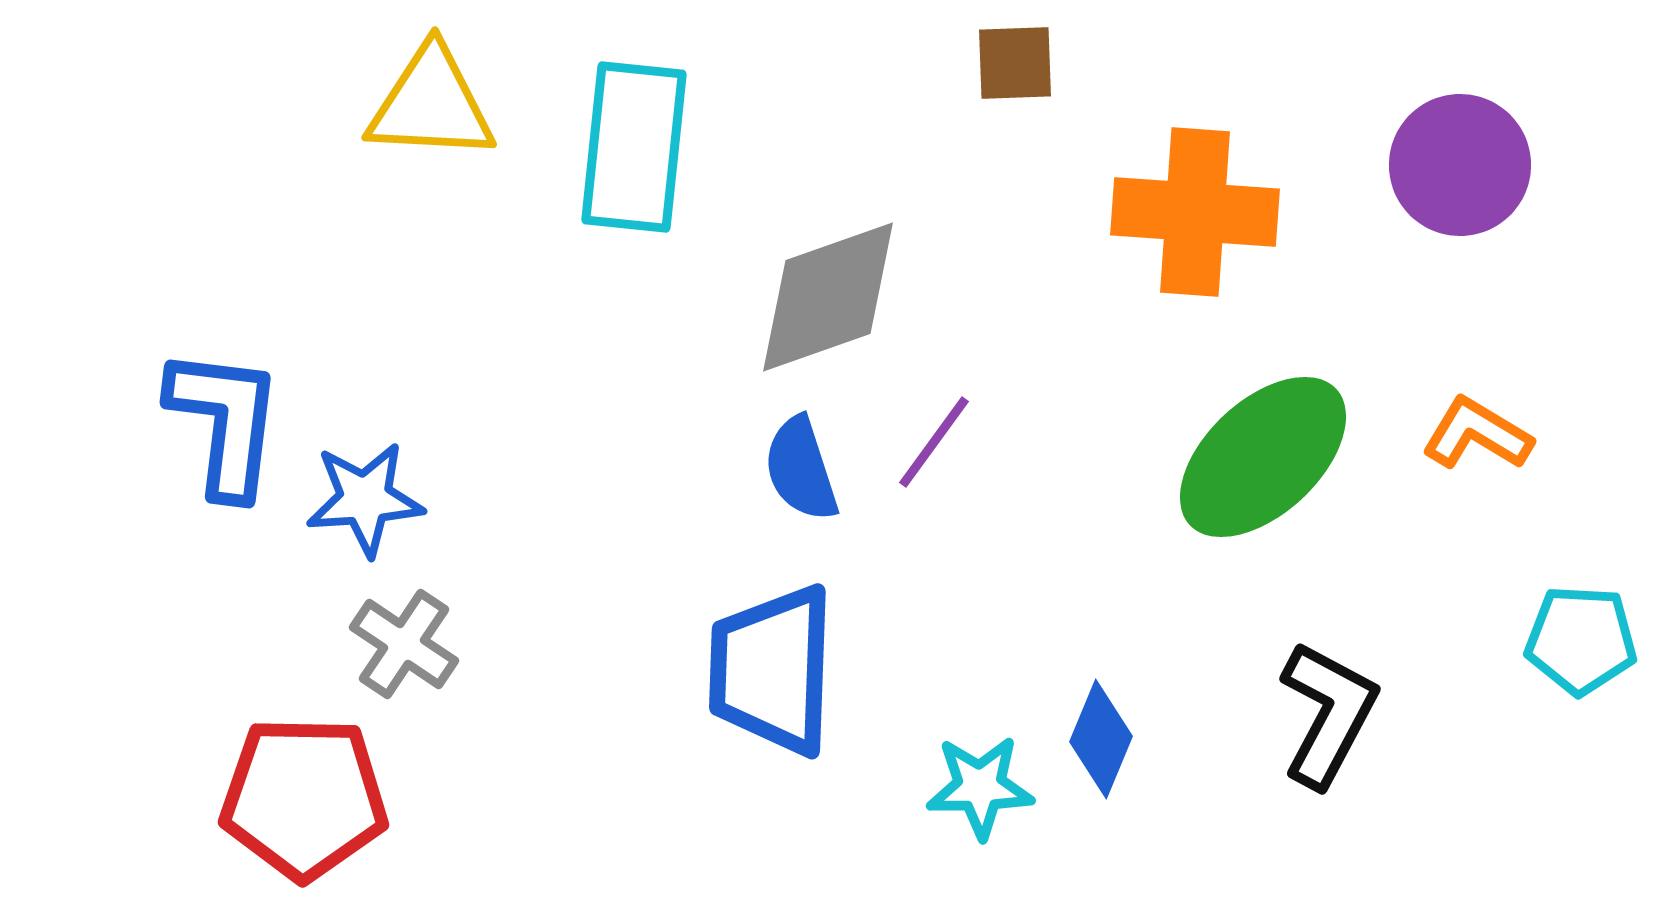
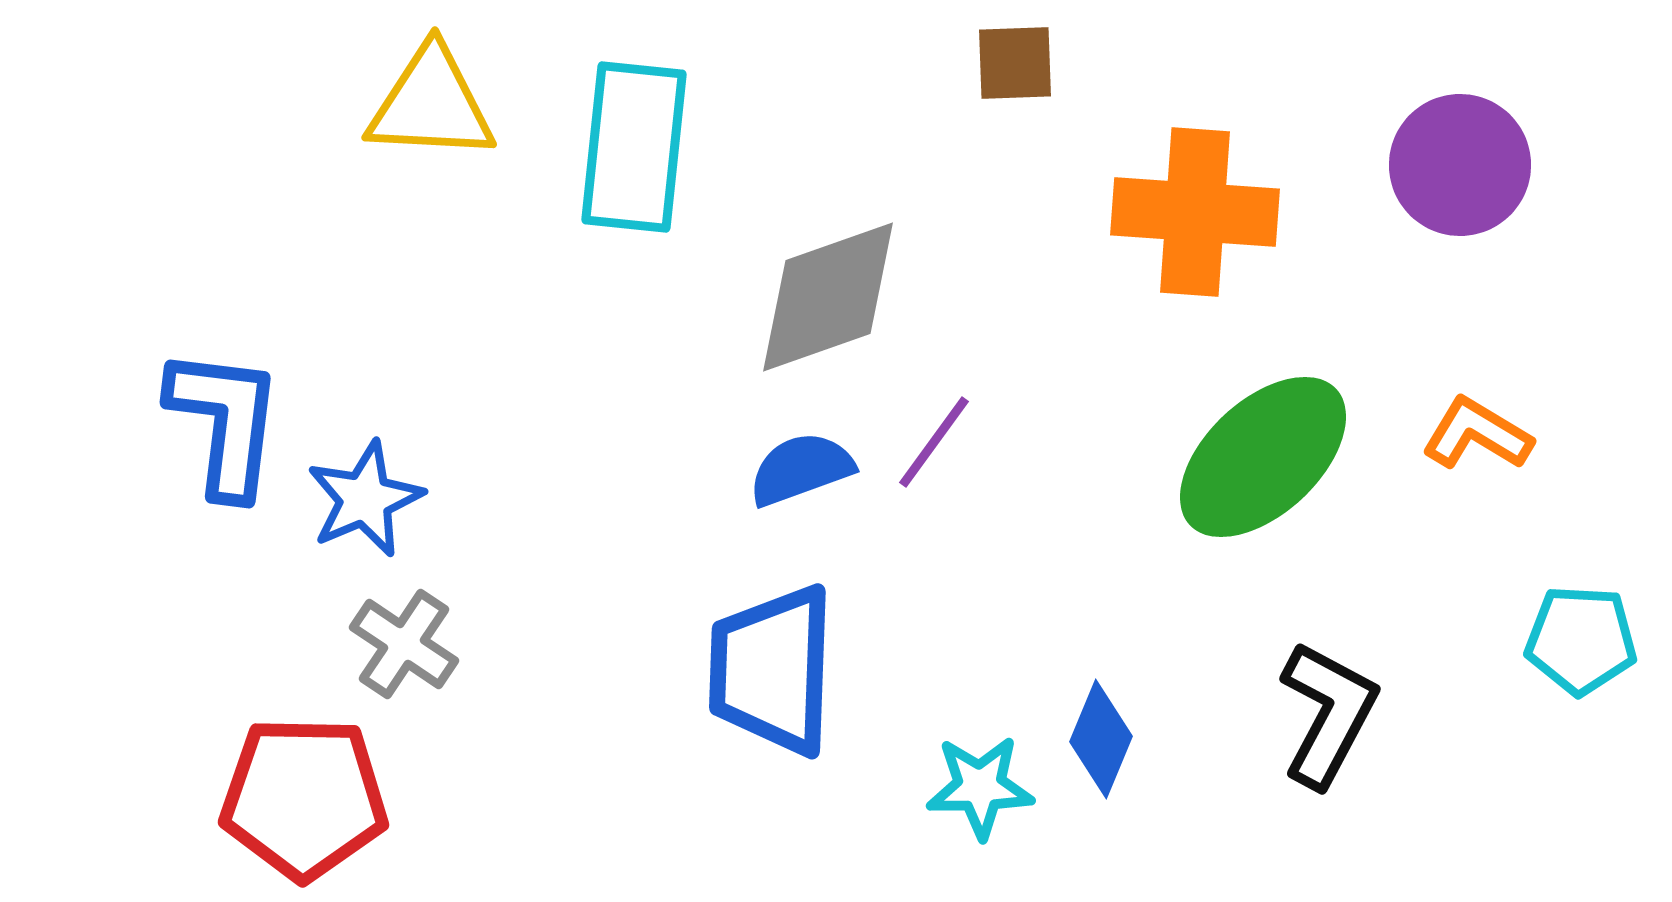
blue semicircle: rotated 88 degrees clockwise
blue star: rotated 19 degrees counterclockwise
